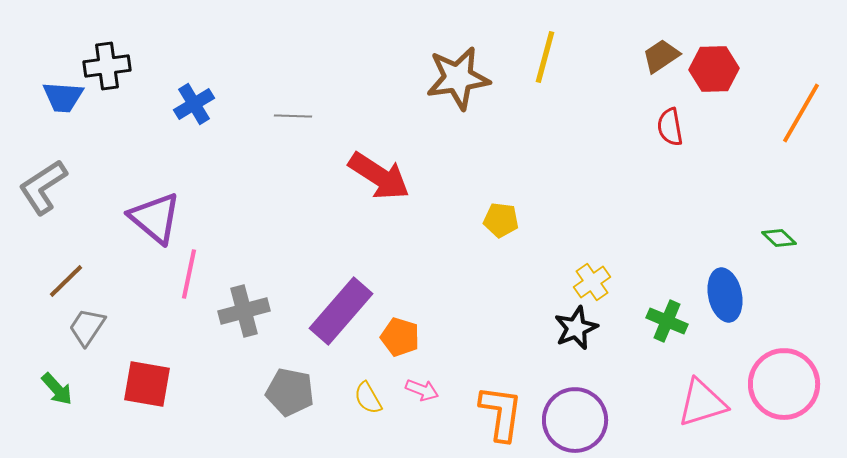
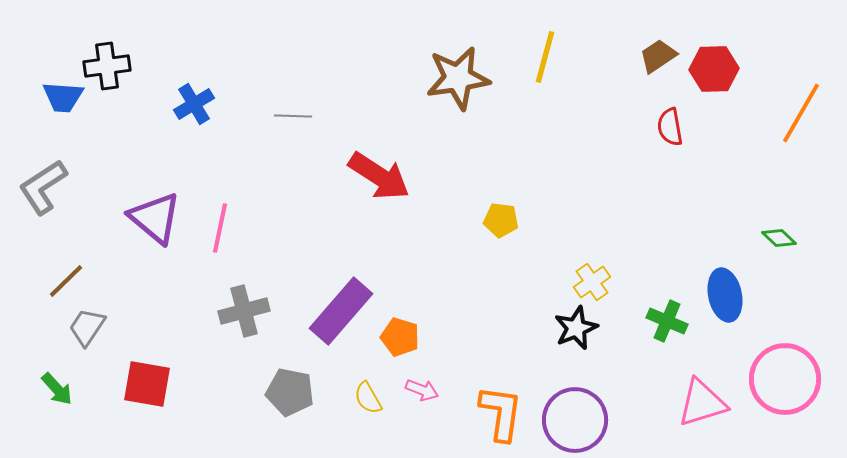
brown trapezoid: moved 3 px left
pink line: moved 31 px right, 46 px up
pink circle: moved 1 px right, 5 px up
